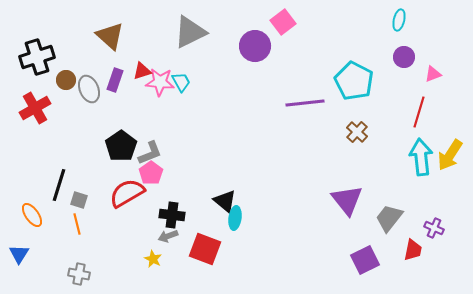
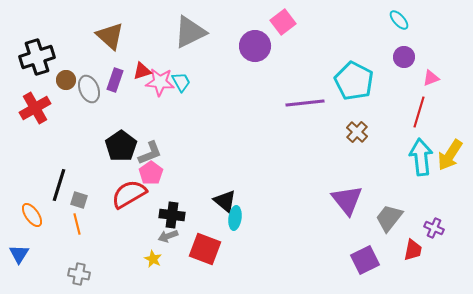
cyan ellipse at (399, 20): rotated 55 degrees counterclockwise
pink triangle at (433, 74): moved 2 px left, 4 px down
red semicircle at (127, 193): moved 2 px right, 1 px down
